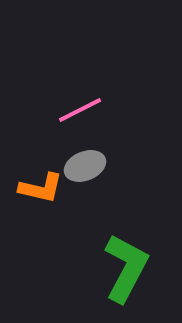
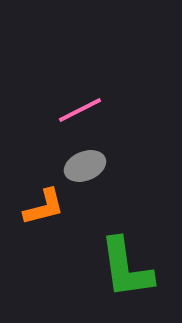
orange L-shape: moved 3 px right, 19 px down; rotated 27 degrees counterclockwise
green L-shape: rotated 144 degrees clockwise
